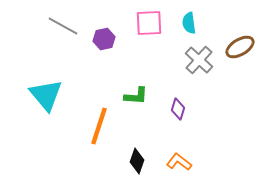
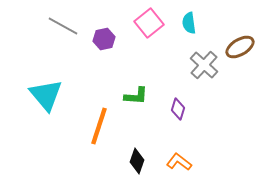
pink square: rotated 36 degrees counterclockwise
gray cross: moved 5 px right, 5 px down
